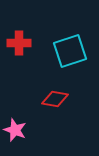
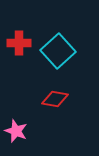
cyan square: moved 12 px left; rotated 24 degrees counterclockwise
pink star: moved 1 px right, 1 px down
